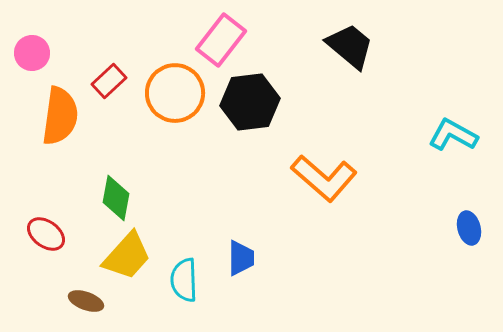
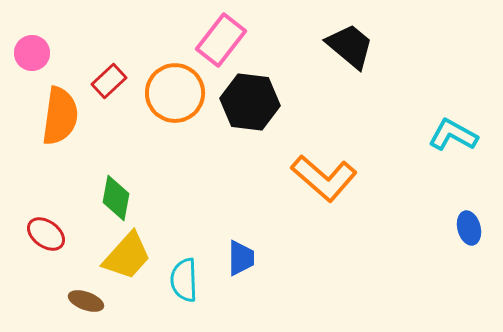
black hexagon: rotated 14 degrees clockwise
